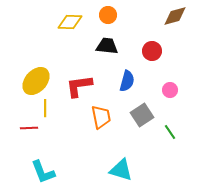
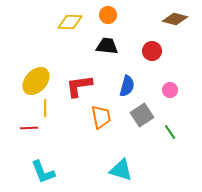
brown diamond: moved 3 px down; rotated 30 degrees clockwise
blue semicircle: moved 5 px down
